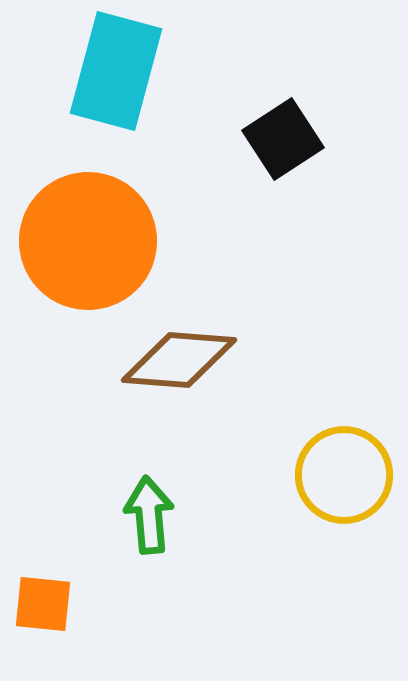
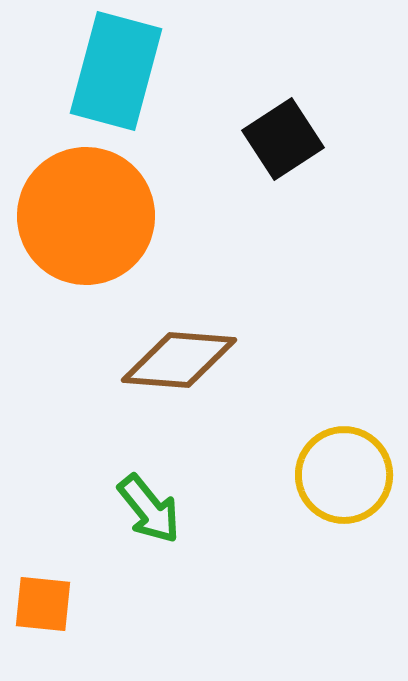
orange circle: moved 2 px left, 25 px up
green arrow: moved 6 px up; rotated 146 degrees clockwise
